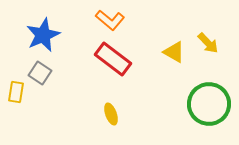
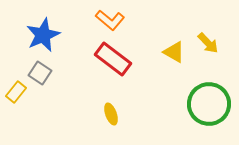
yellow rectangle: rotated 30 degrees clockwise
